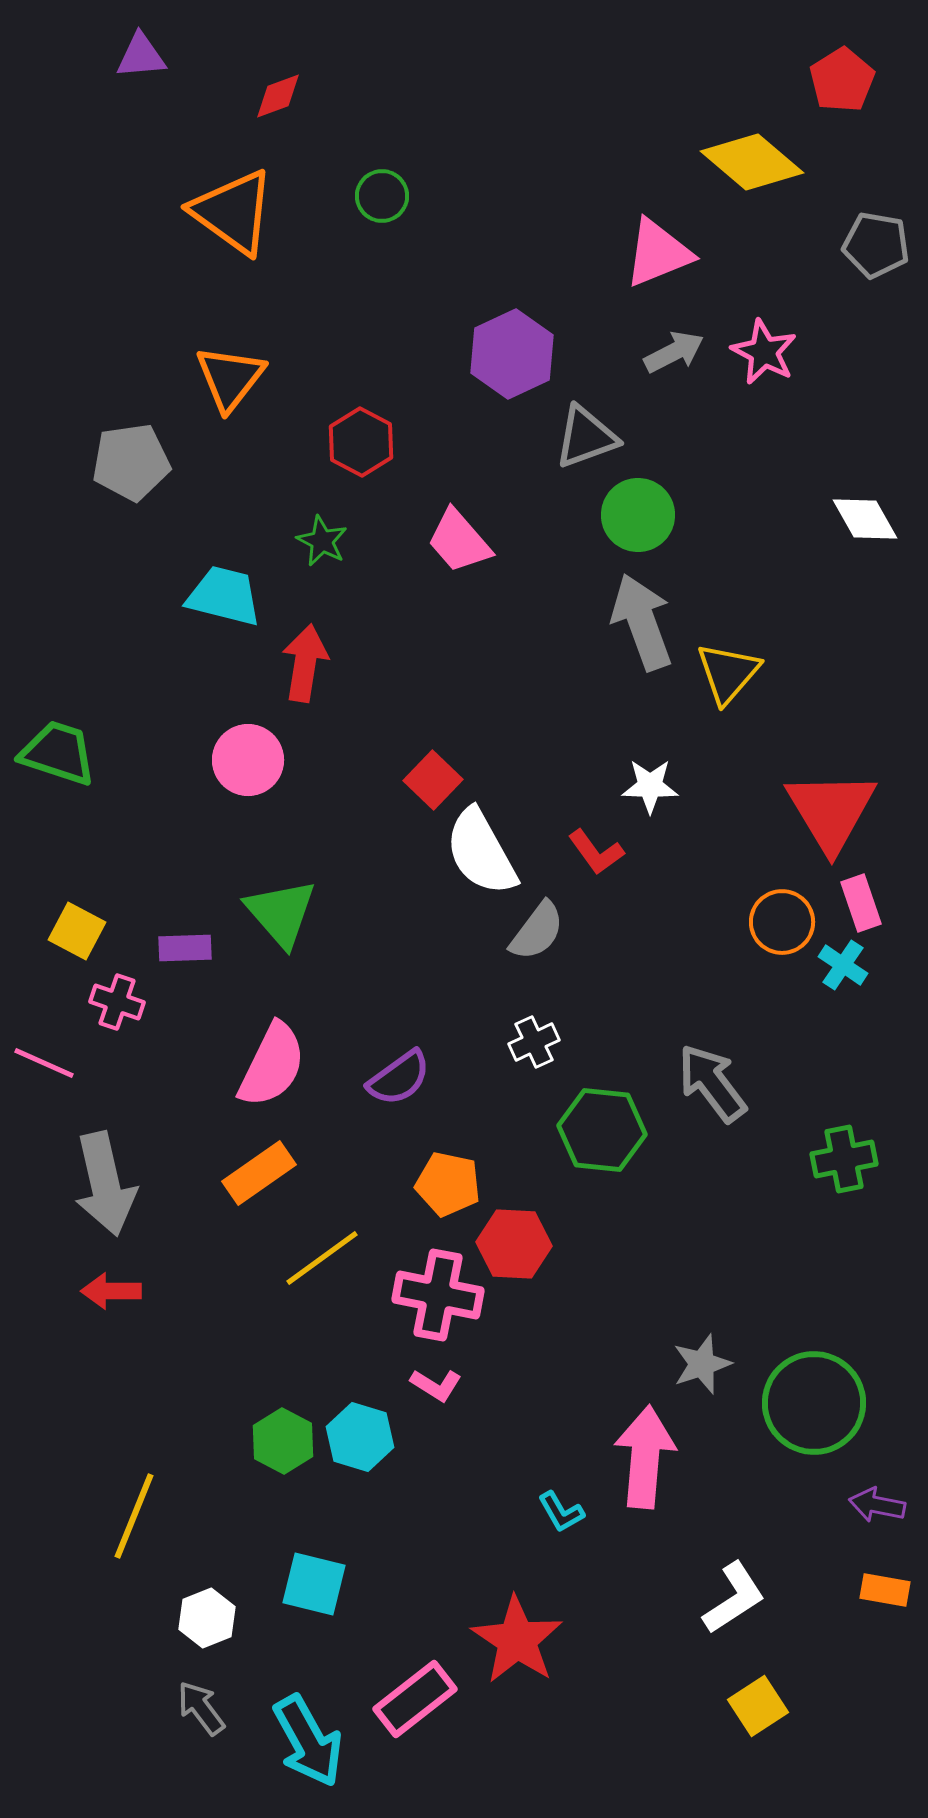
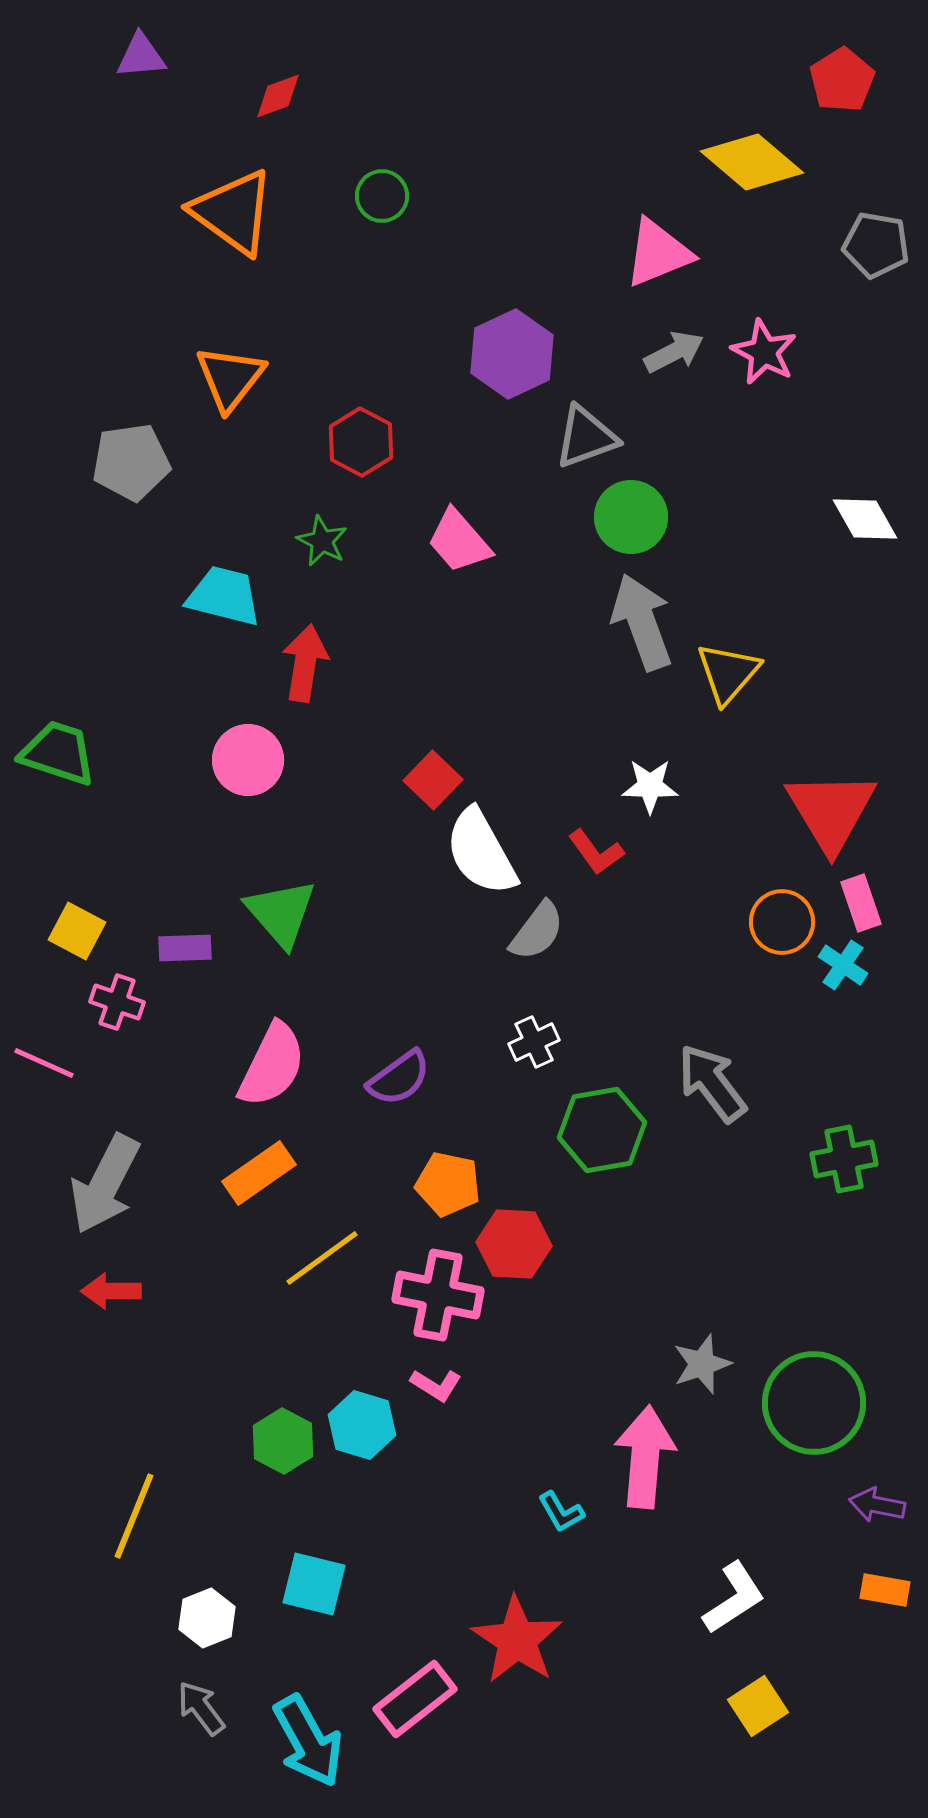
green circle at (638, 515): moved 7 px left, 2 px down
green hexagon at (602, 1130): rotated 16 degrees counterclockwise
gray arrow at (105, 1184): rotated 40 degrees clockwise
cyan hexagon at (360, 1437): moved 2 px right, 12 px up
